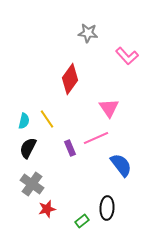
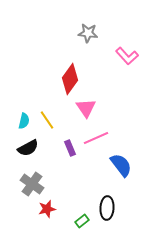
pink triangle: moved 23 px left
yellow line: moved 1 px down
black semicircle: rotated 145 degrees counterclockwise
